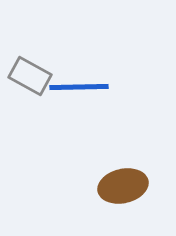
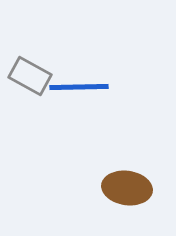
brown ellipse: moved 4 px right, 2 px down; rotated 21 degrees clockwise
